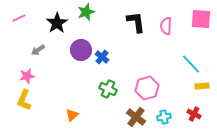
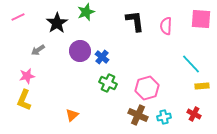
pink line: moved 1 px left, 1 px up
black L-shape: moved 1 px left, 1 px up
purple circle: moved 1 px left, 1 px down
green cross: moved 6 px up
brown cross: moved 2 px right, 2 px up; rotated 12 degrees counterclockwise
